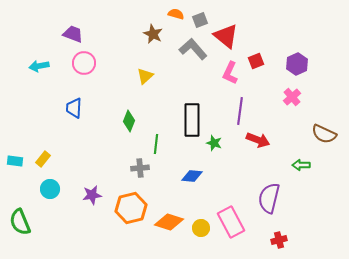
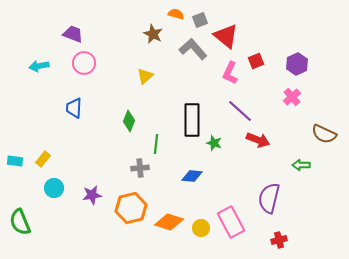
purple line: rotated 56 degrees counterclockwise
cyan circle: moved 4 px right, 1 px up
